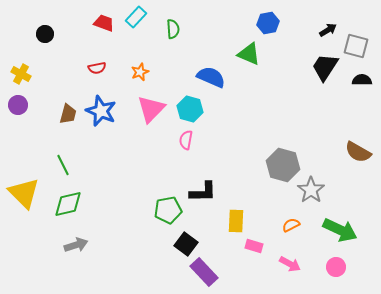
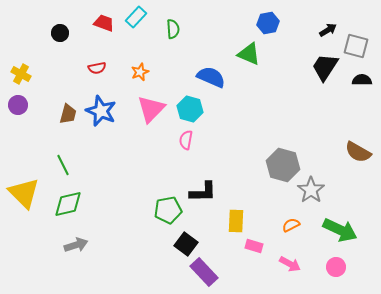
black circle: moved 15 px right, 1 px up
